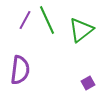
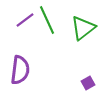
purple line: rotated 24 degrees clockwise
green triangle: moved 2 px right, 2 px up
